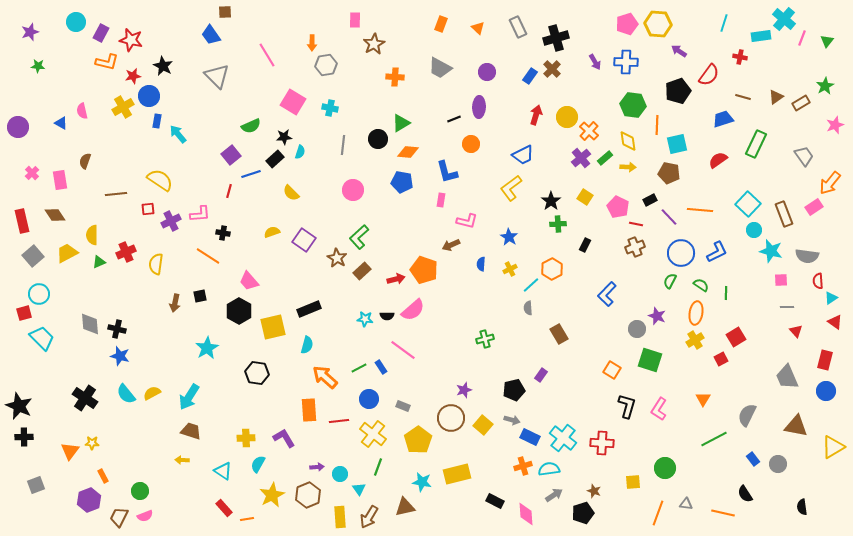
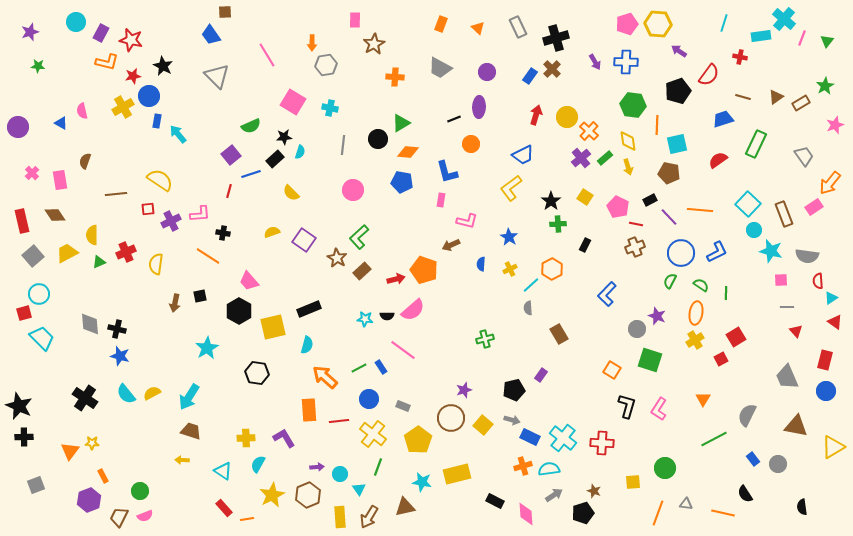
yellow arrow at (628, 167): rotated 70 degrees clockwise
